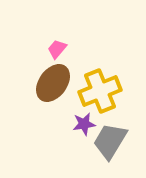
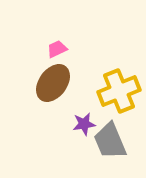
pink trapezoid: rotated 25 degrees clockwise
yellow cross: moved 19 px right
gray trapezoid: rotated 54 degrees counterclockwise
